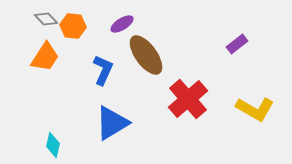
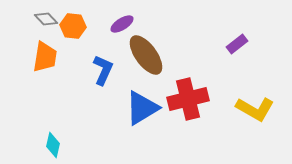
orange trapezoid: rotated 24 degrees counterclockwise
red cross: rotated 27 degrees clockwise
blue triangle: moved 30 px right, 15 px up
